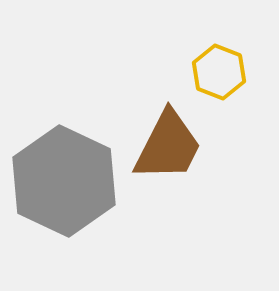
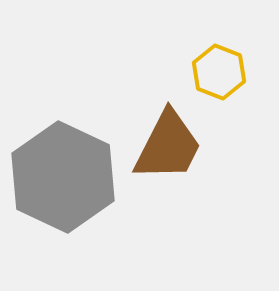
gray hexagon: moved 1 px left, 4 px up
